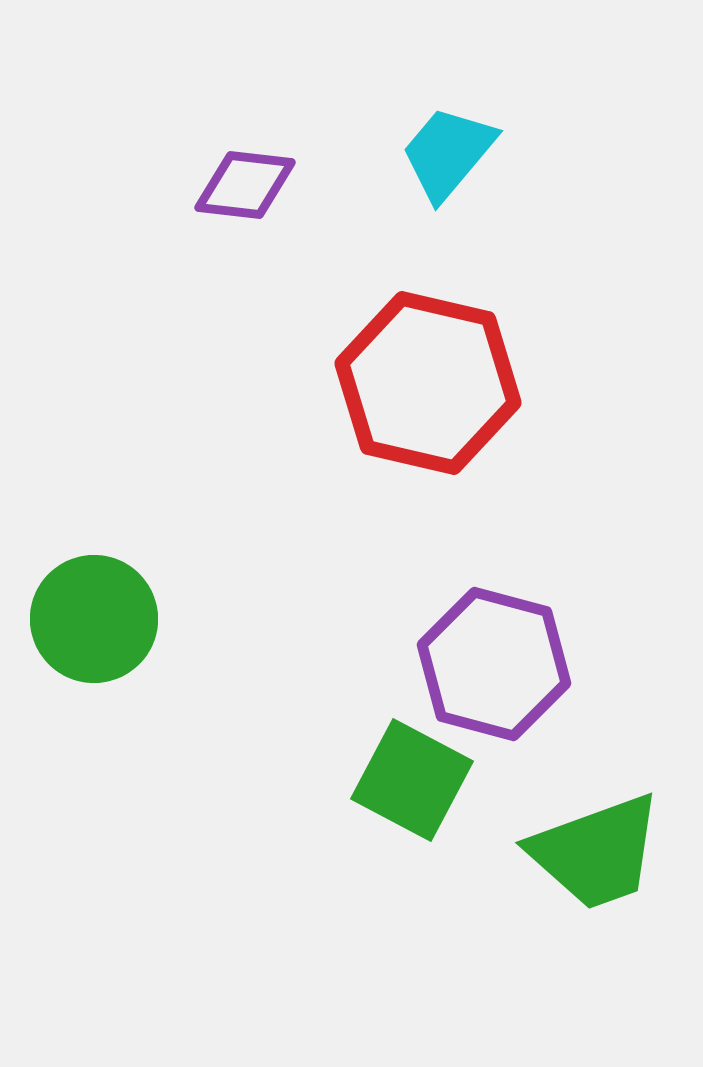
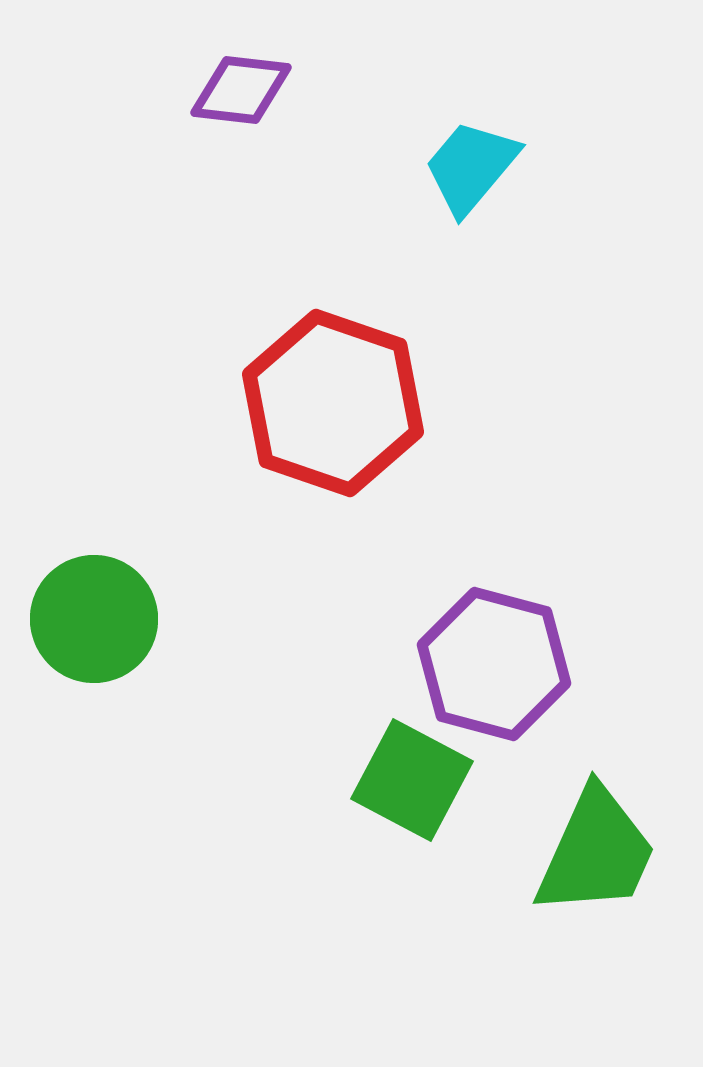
cyan trapezoid: moved 23 px right, 14 px down
purple diamond: moved 4 px left, 95 px up
red hexagon: moved 95 px left, 20 px down; rotated 6 degrees clockwise
green trapezoid: rotated 46 degrees counterclockwise
